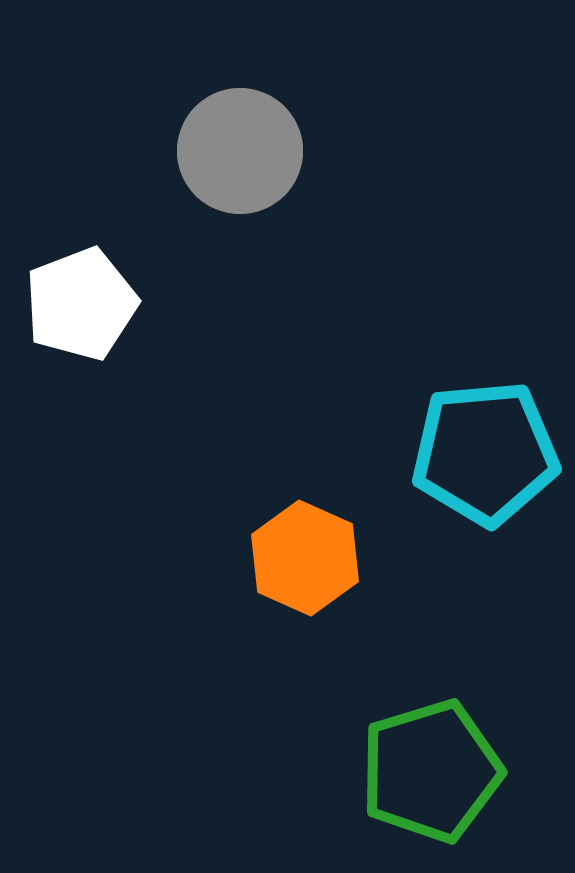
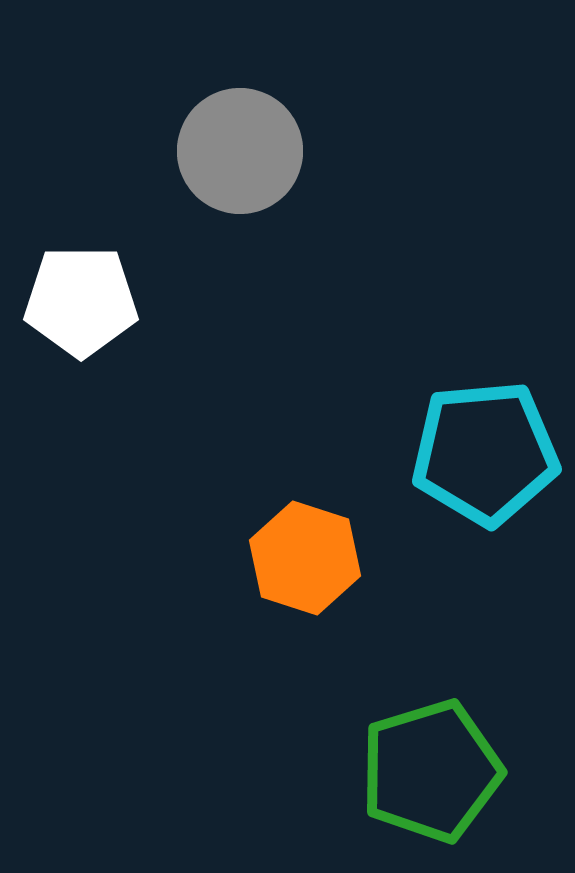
white pentagon: moved 3 px up; rotated 21 degrees clockwise
orange hexagon: rotated 6 degrees counterclockwise
